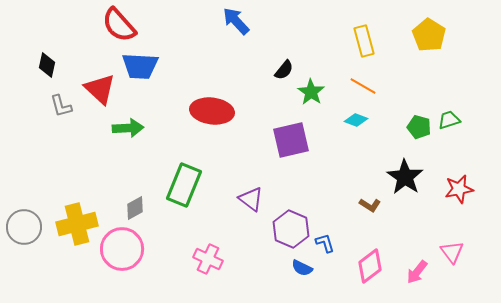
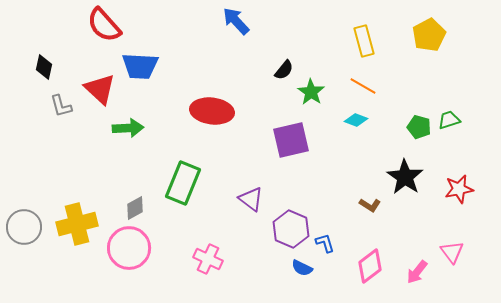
red semicircle: moved 15 px left
yellow pentagon: rotated 12 degrees clockwise
black diamond: moved 3 px left, 2 px down
green rectangle: moved 1 px left, 2 px up
pink circle: moved 7 px right, 1 px up
